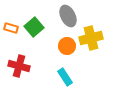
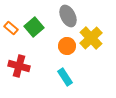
orange rectangle: rotated 24 degrees clockwise
yellow cross: rotated 30 degrees counterclockwise
